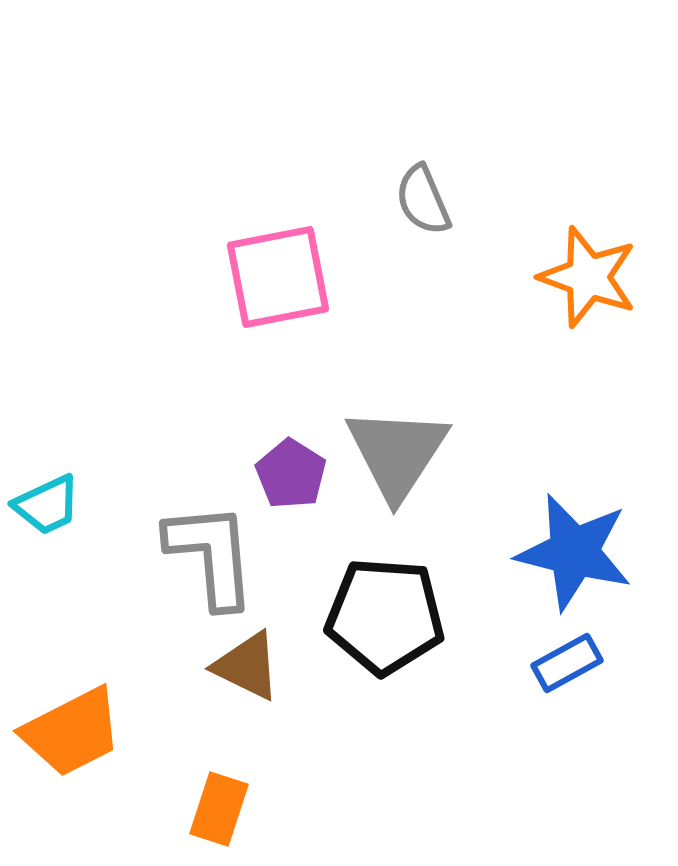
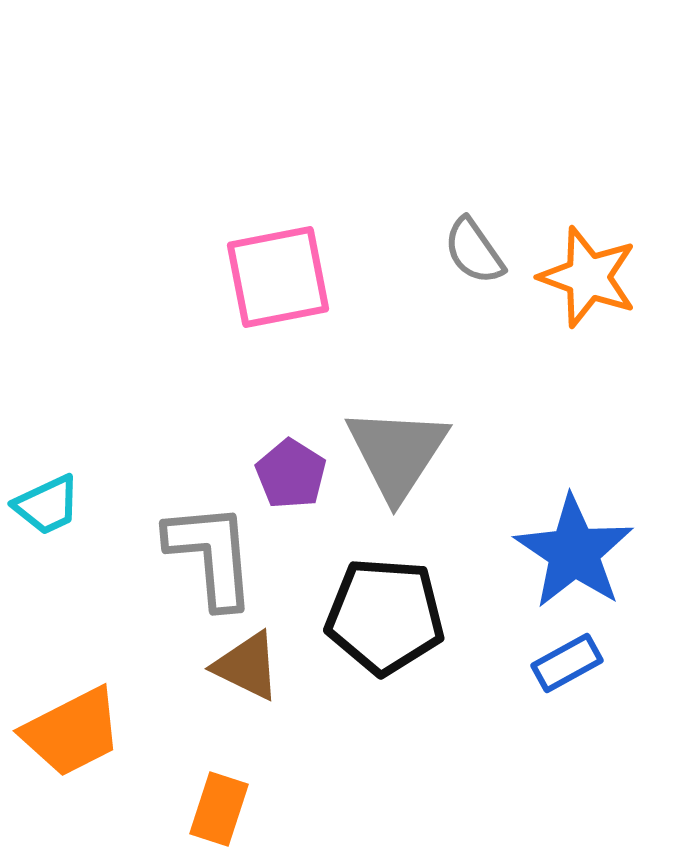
gray semicircle: moved 51 px right, 51 px down; rotated 12 degrees counterclockwise
blue star: rotated 20 degrees clockwise
